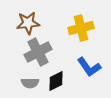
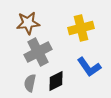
gray semicircle: rotated 102 degrees clockwise
